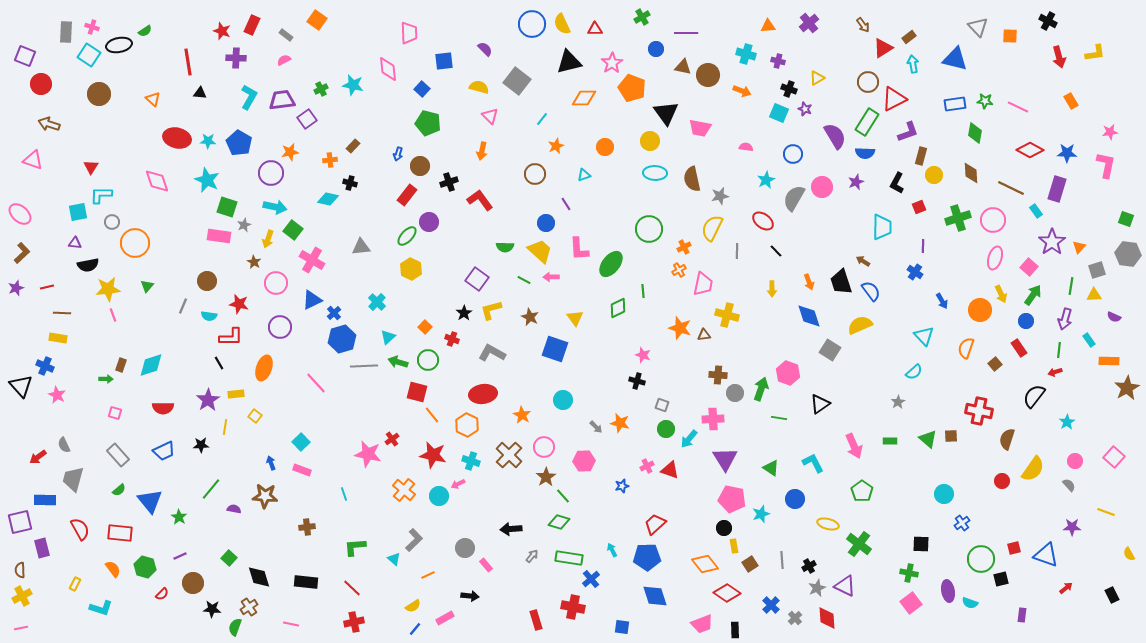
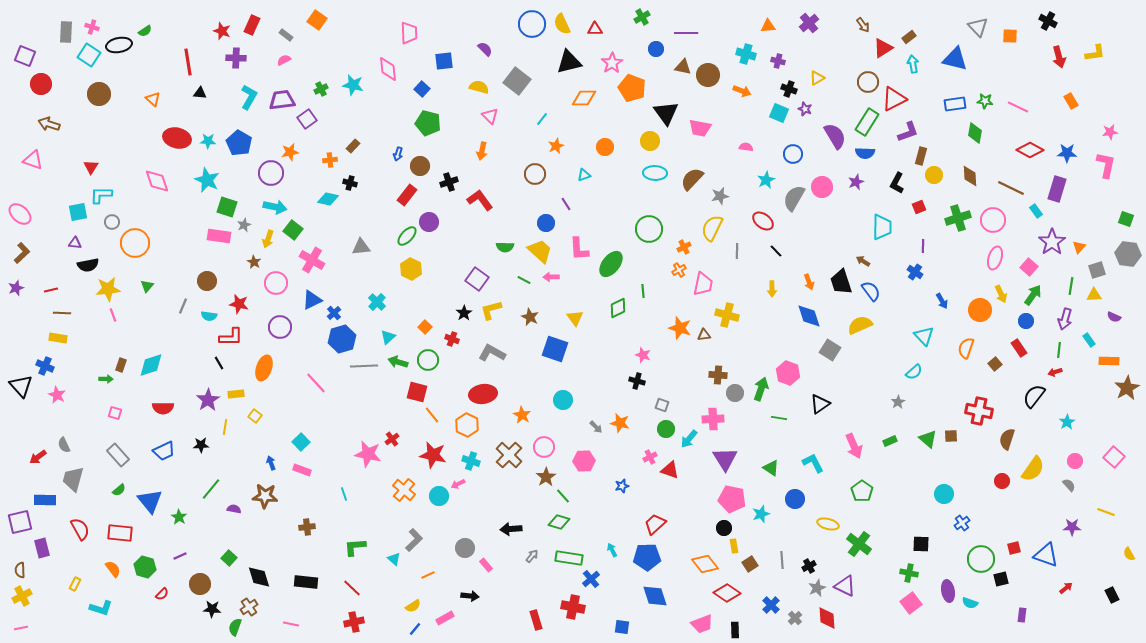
brown diamond at (971, 173): moved 1 px left, 3 px down
brown semicircle at (692, 179): rotated 55 degrees clockwise
red line at (47, 287): moved 4 px right, 3 px down
green rectangle at (890, 441): rotated 24 degrees counterclockwise
pink cross at (647, 466): moved 3 px right, 9 px up
brown circle at (193, 583): moved 7 px right, 1 px down
